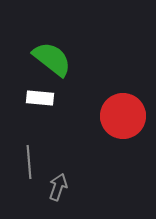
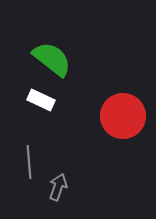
white rectangle: moved 1 px right, 2 px down; rotated 20 degrees clockwise
